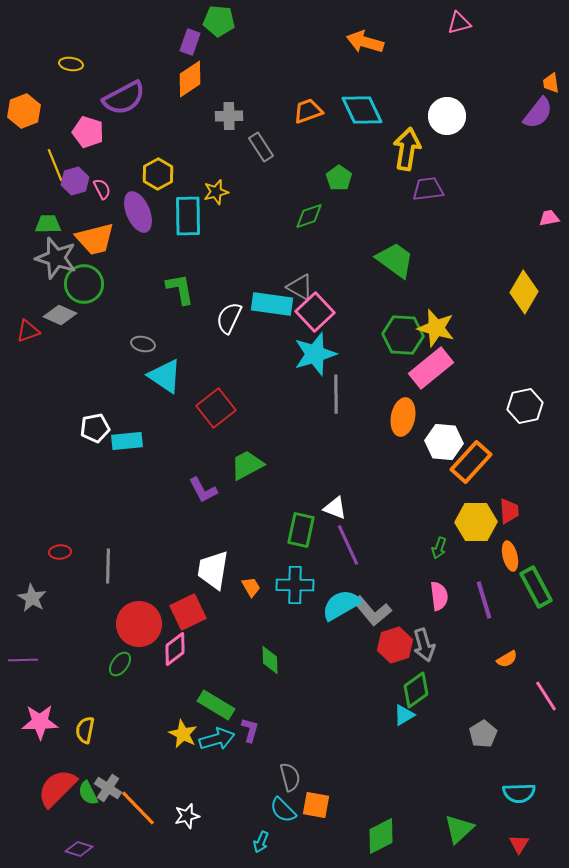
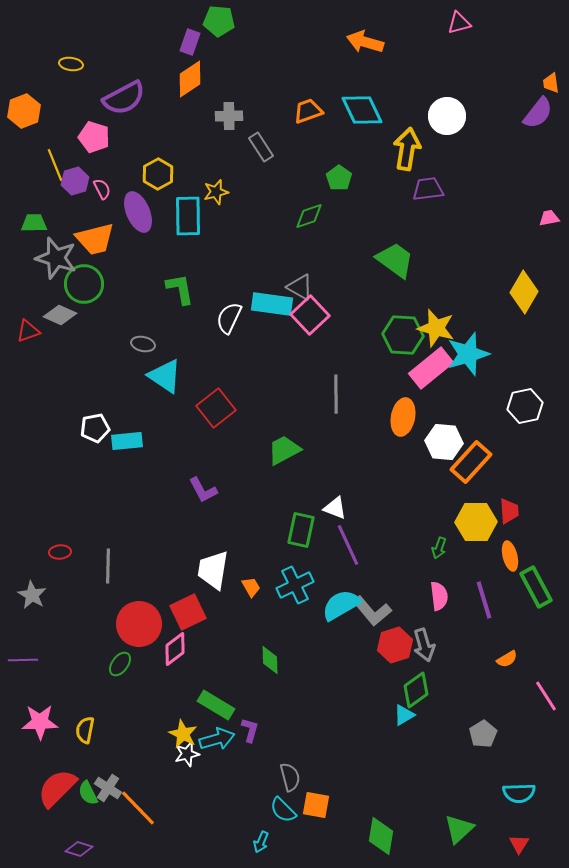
pink pentagon at (88, 132): moved 6 px right, 5 px down
green trapezoid at (48, 224): moved 14 px left, 1 px up
pink square at (315, 312): moved 5 px left, 3 px down
cyan star at (315, 354): moved 153 px right
green trapezoid at (247, 465): moved 37 px right, 15 px up
cyan cross at (295, 585): rotated 27 degrees counterclockwise
gray star at (32, 598): moved 3 px up
white star at (187, 816): moved 62 px up
green diamond at (381, 836): rotated 54 degrees counterclockwise
